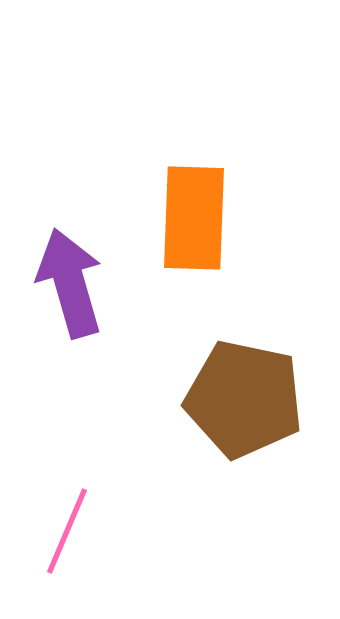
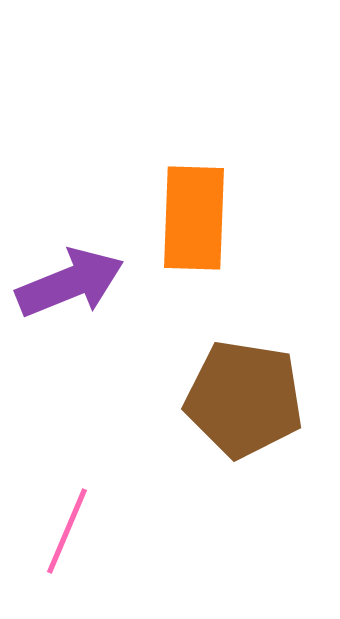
purple arrow: rotated 84 degrees clockwise
brown pentagon: rotated 3 degrees counterclockwise
